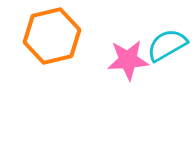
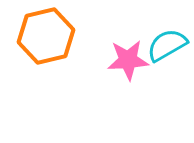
orange hexagon: moved 6 px left
